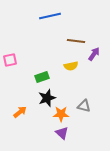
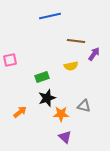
purple triangle: moved 3 px right, 4 px down
